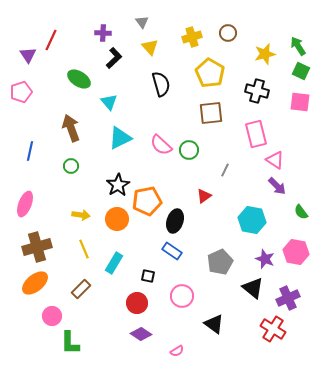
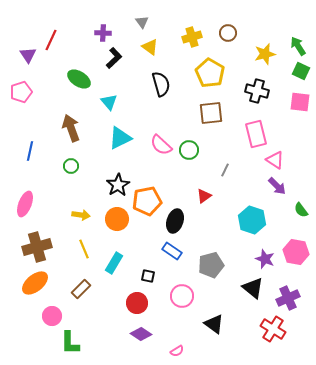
yellow triangle at (150, 47): rotated 12 degrees counterclockwise
green semicircle at (301, 212): moved 2 px up
cyan hexagon at (252, 220): rotated 8 degrees clockwise
gray pentagon at (220, 262): moved 9 px left, 3 px down; rotated 10 degrees clockwise
